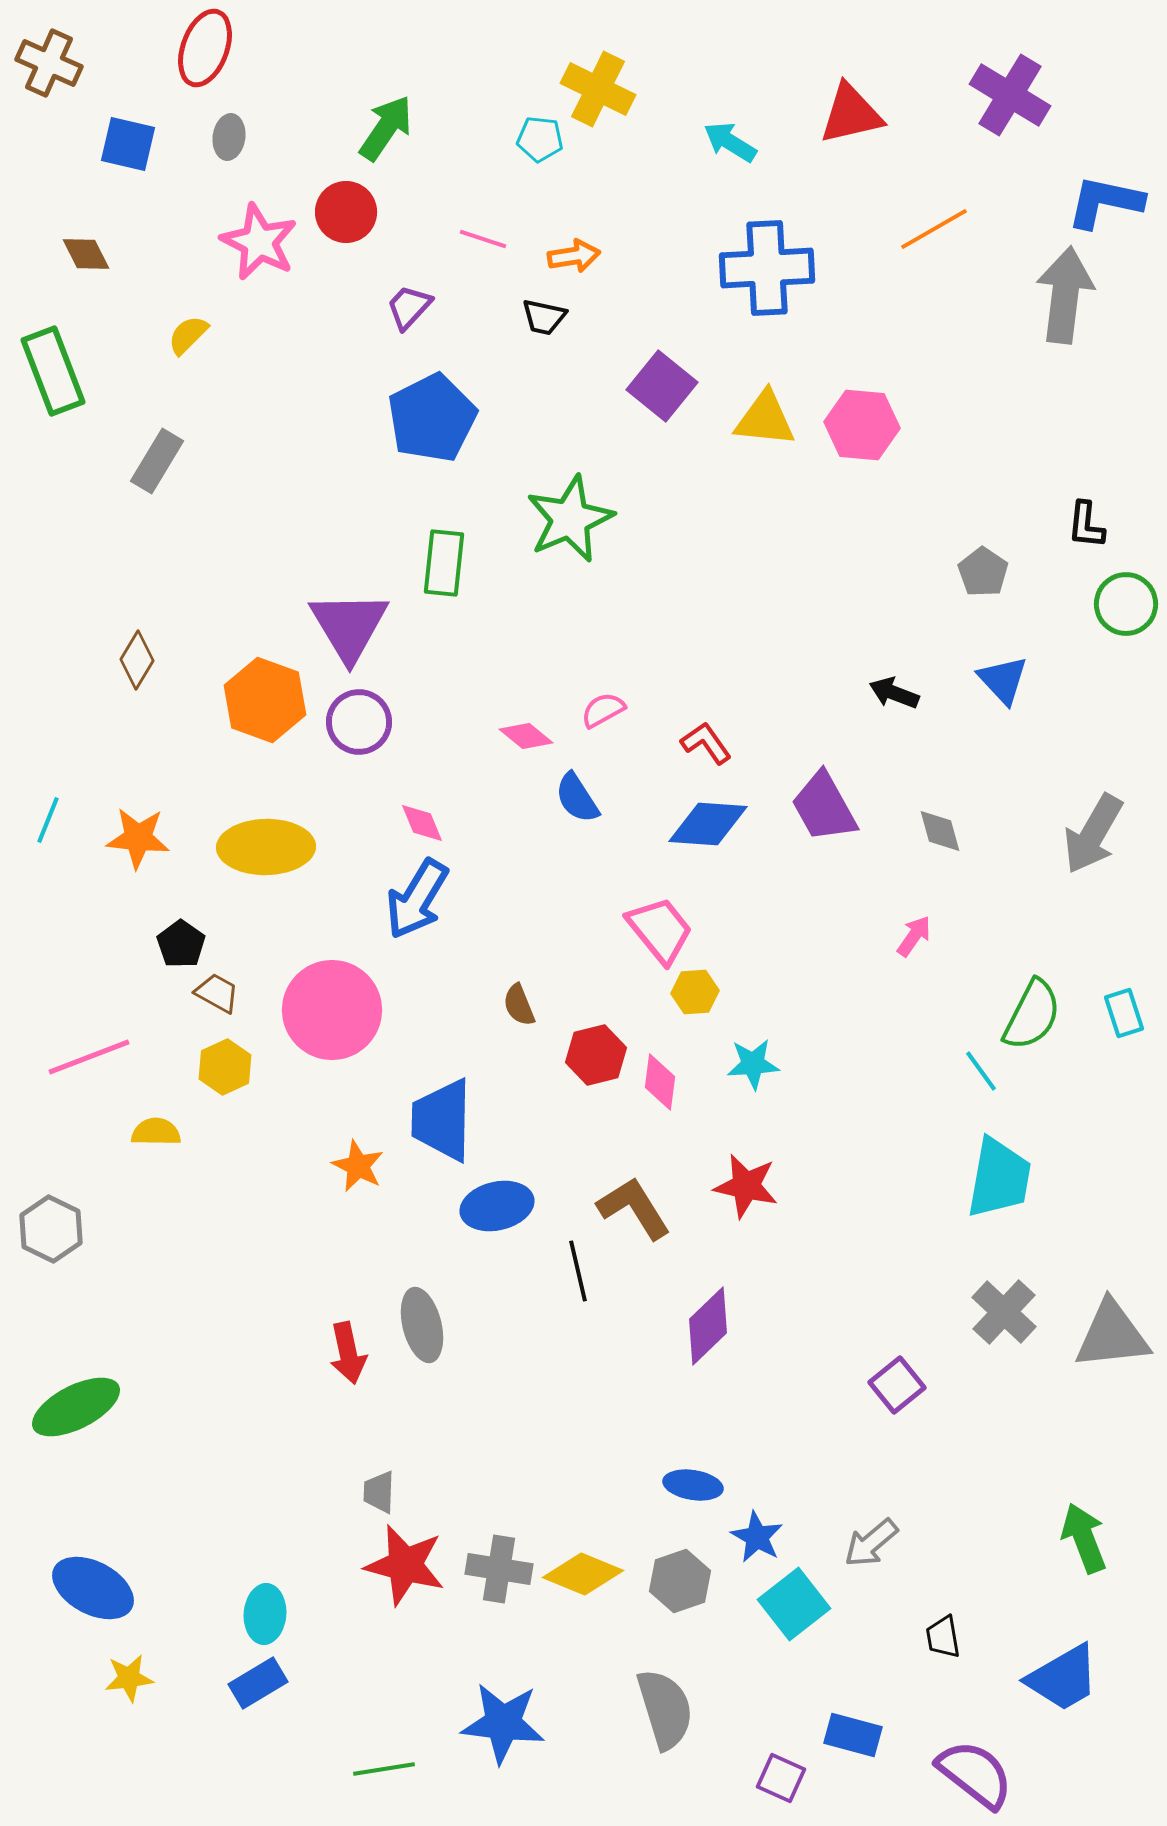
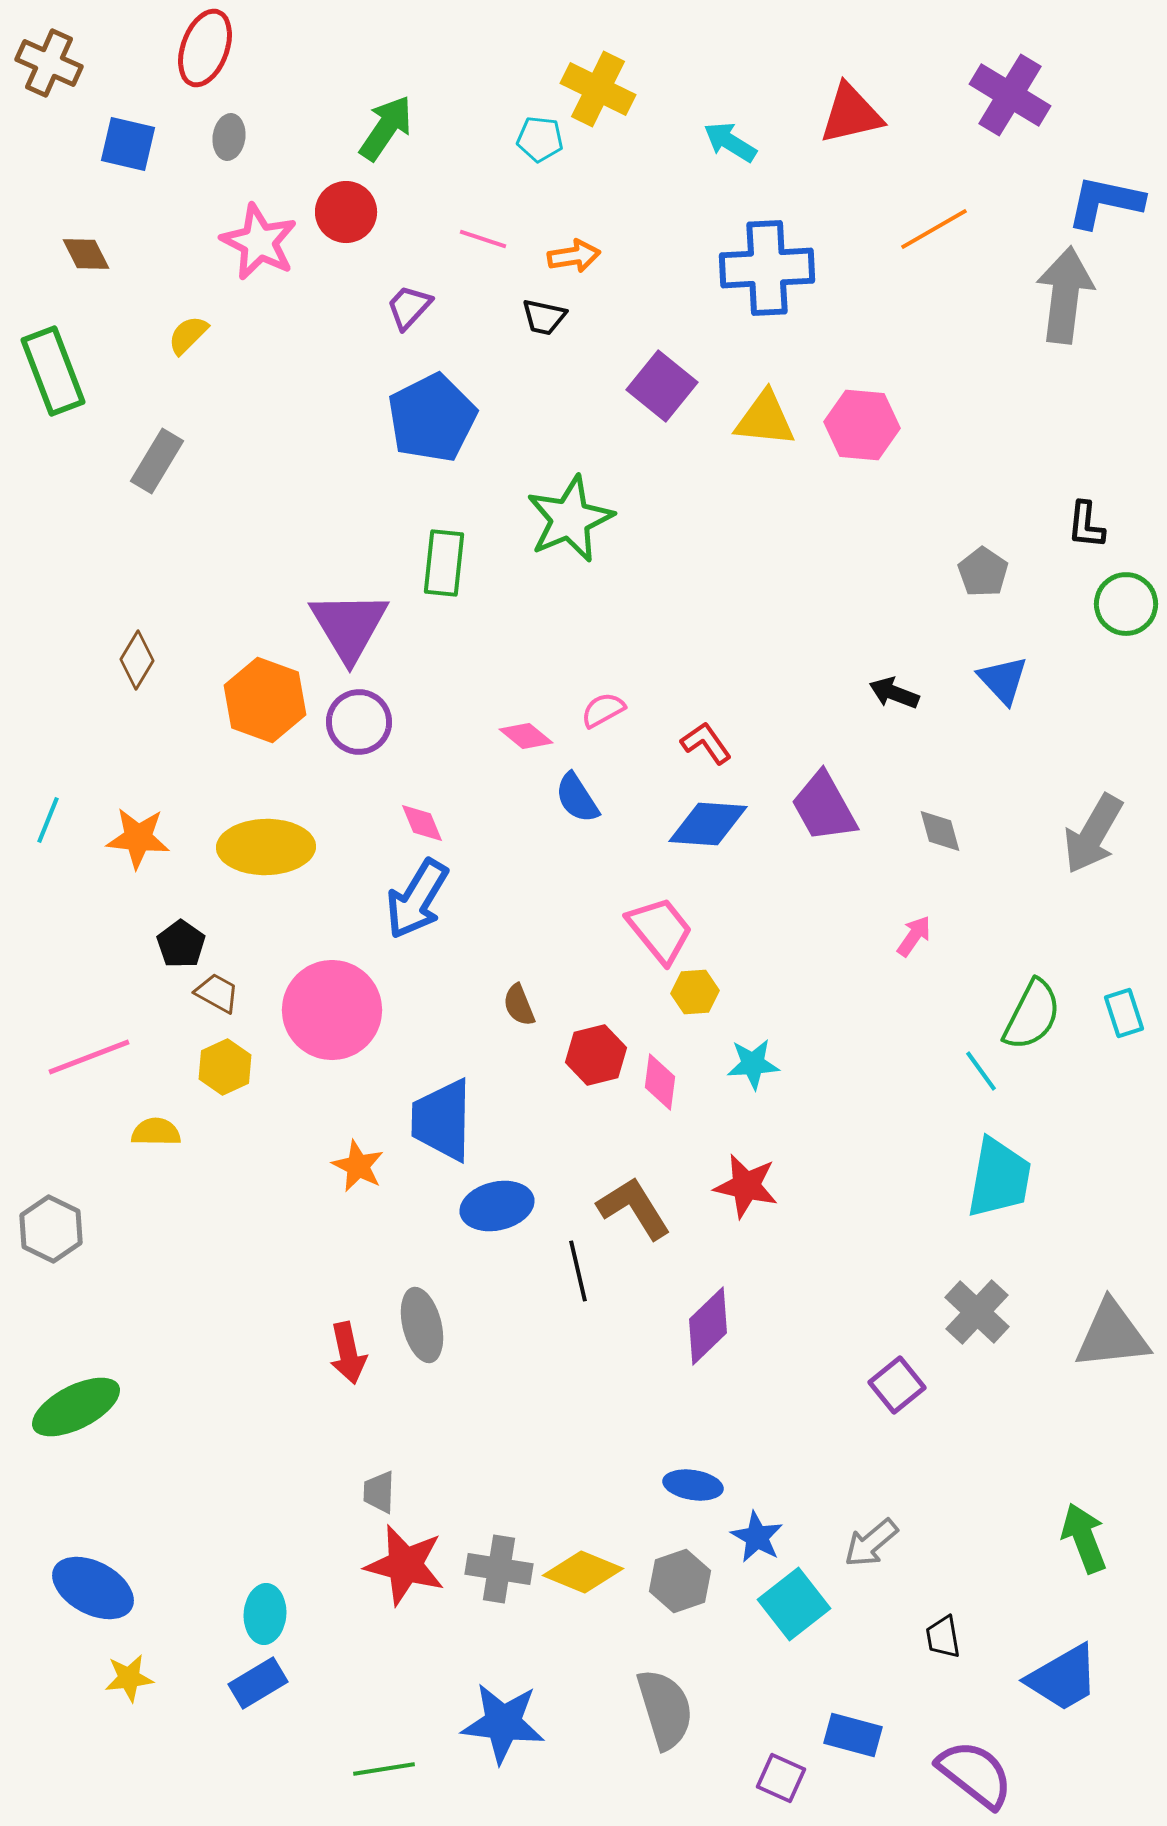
gray cross at (1004, 1312): moved 27 px left
yellow diamond at (583, 1574): moved 2 px up
